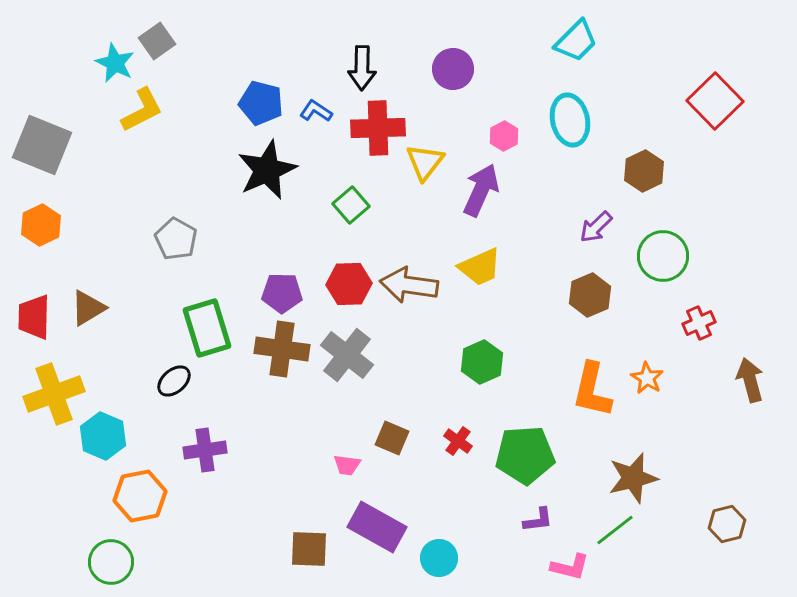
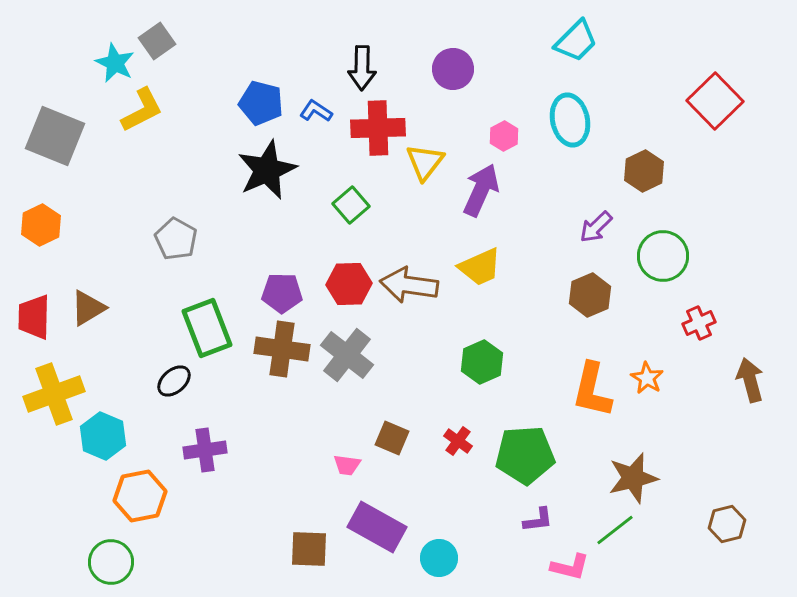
gray square at (42, 145): moved 13 px right, 9 px up
green rectangle at (207, 328): rotated 4 degrees counterclockwise
